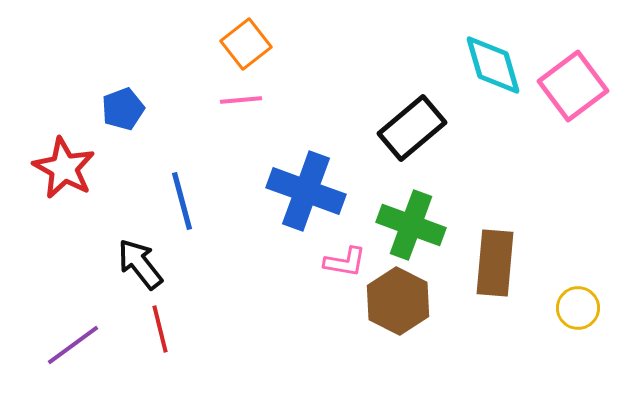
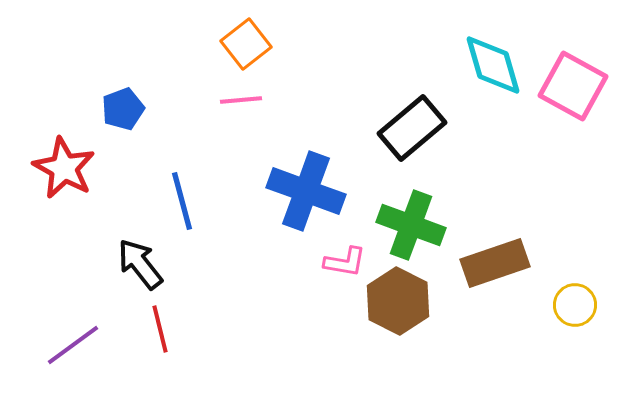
pink square: rotated 24 degrees counterclockwise
brown rectangle: rotated 66 degrees clockwise
yellow circle: moved 3 px left, 3 px up
